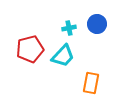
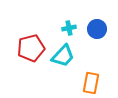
blue circle: moved 5 px down
red pentagon: moved 1 px right, 1 px up
